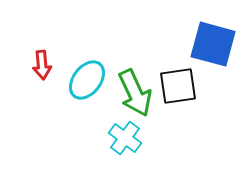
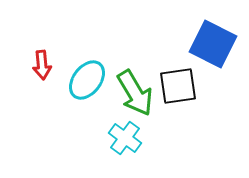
blue square: rotated 12 degrees clockwise
green arrow: rotated 6 degrees counterclockwise
